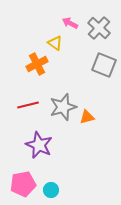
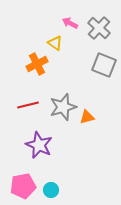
pink pentagon: moved 2 px down
